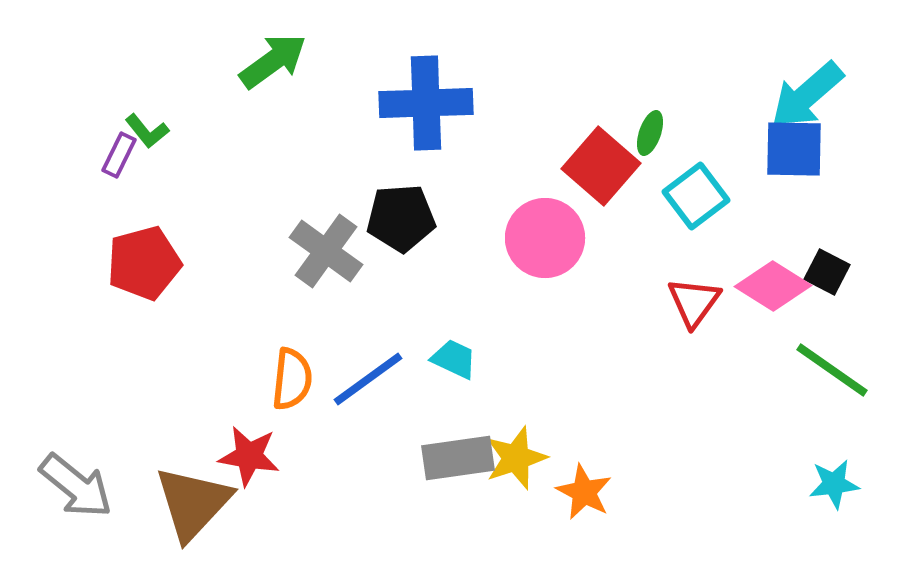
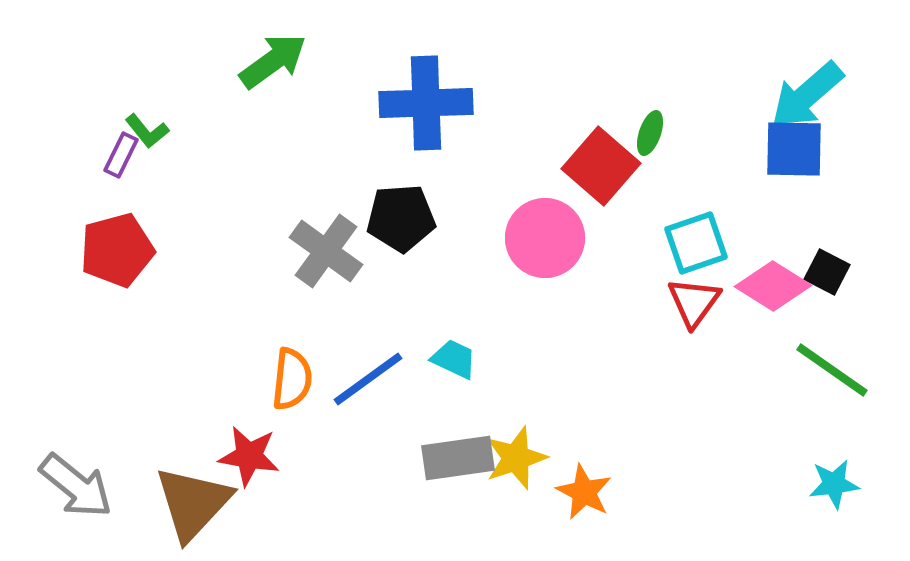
purple rectangle: moved 2 px right
cyan square: moved 47 px down; rotated 18 degrees clockwise
red pentagon: moved 27 px left, 13 px up
